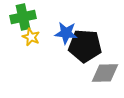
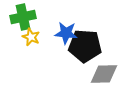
gray diamond: moved 1 px left, 1 px down
